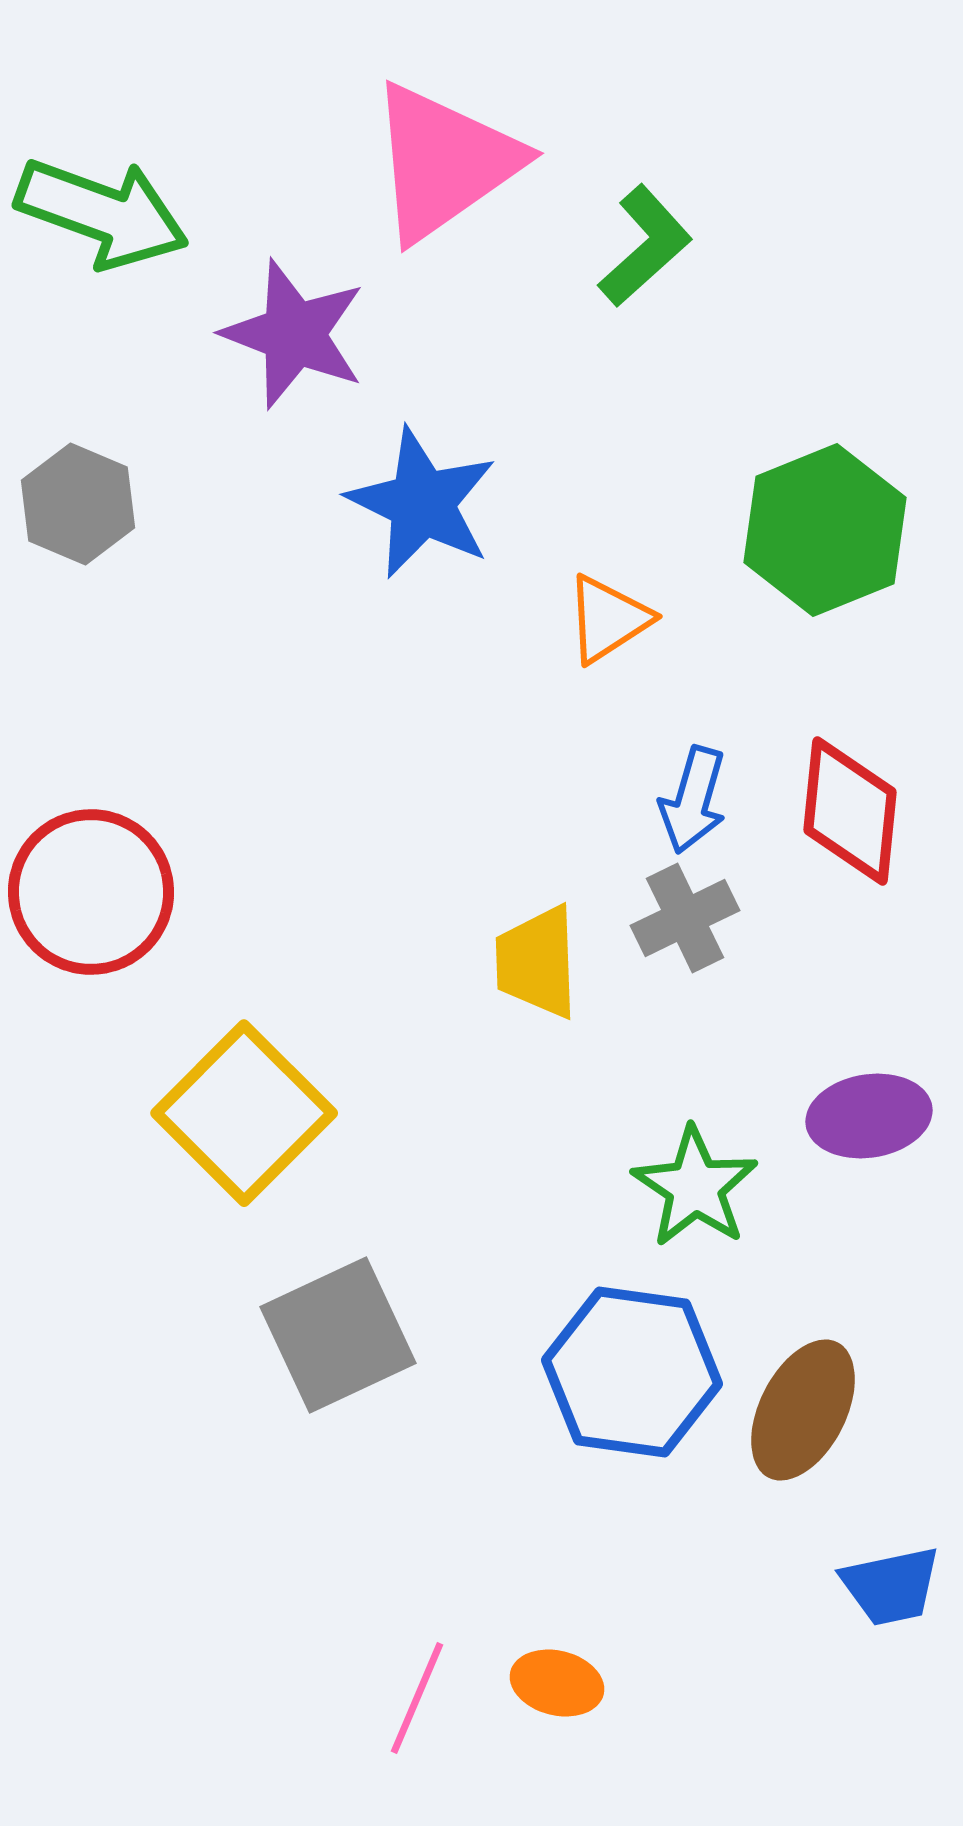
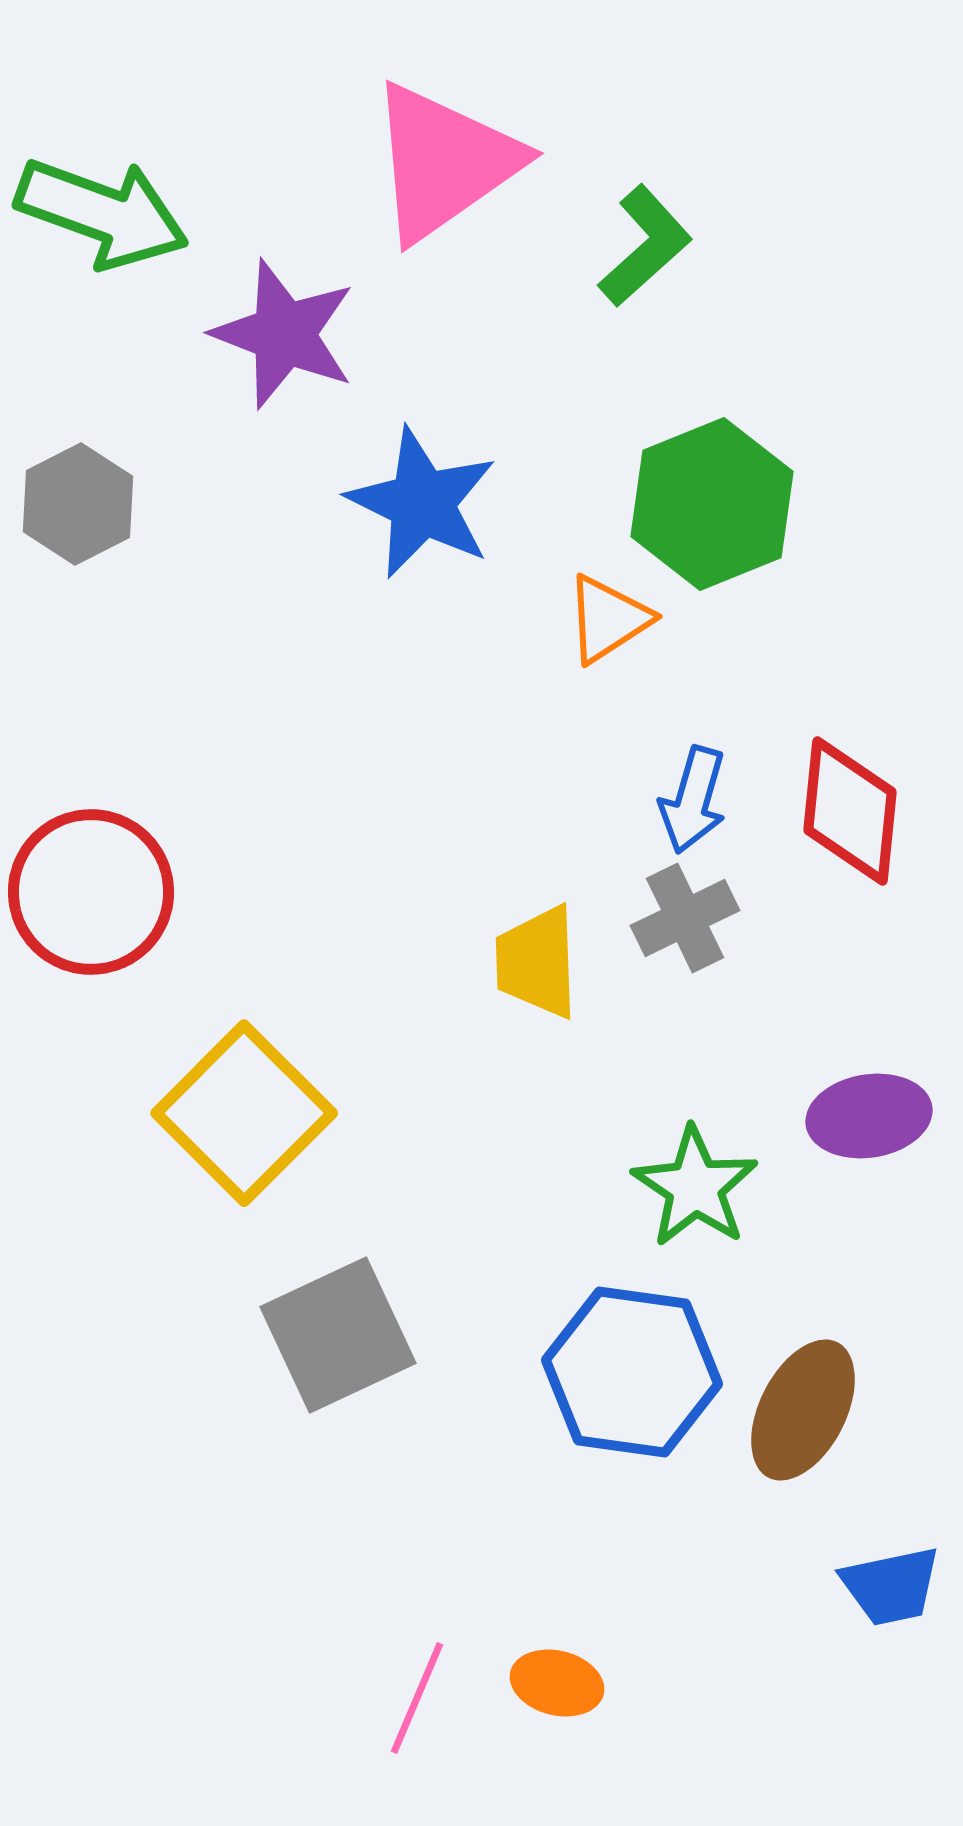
purple star: moved 10 px left
gray hexagon: rotated 10 degrees clockwise
green hexagon: moved 113 px left, 26 px up
